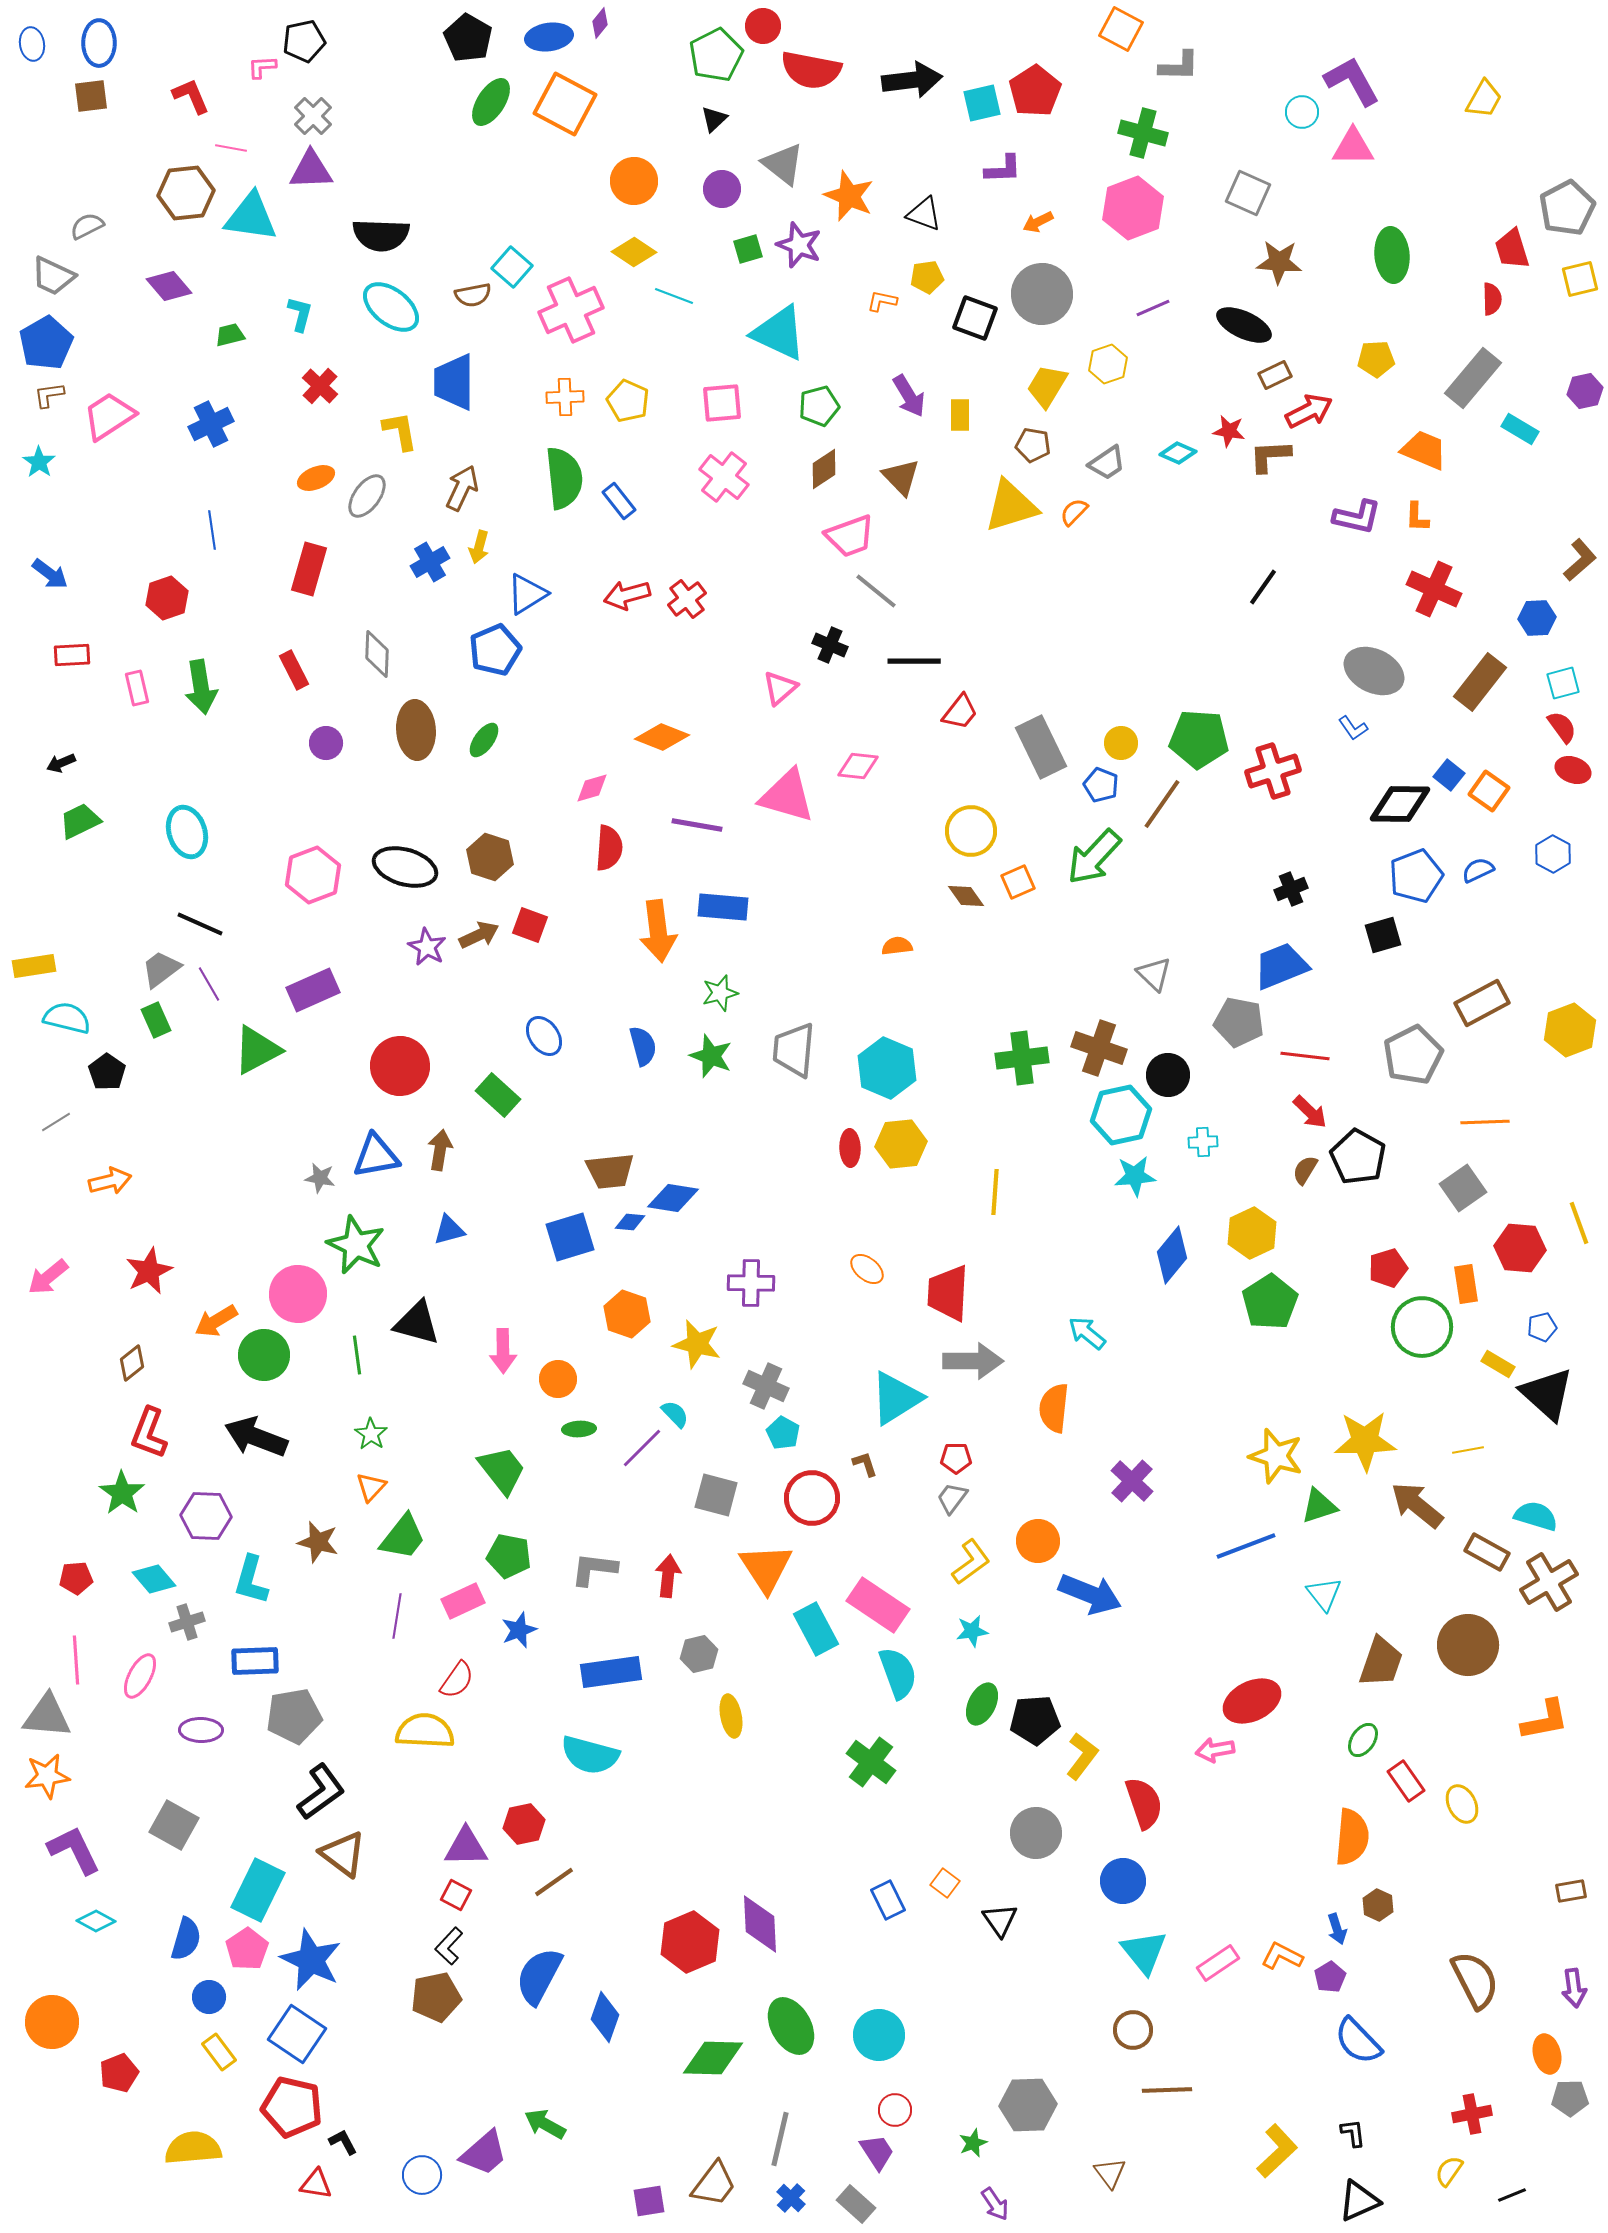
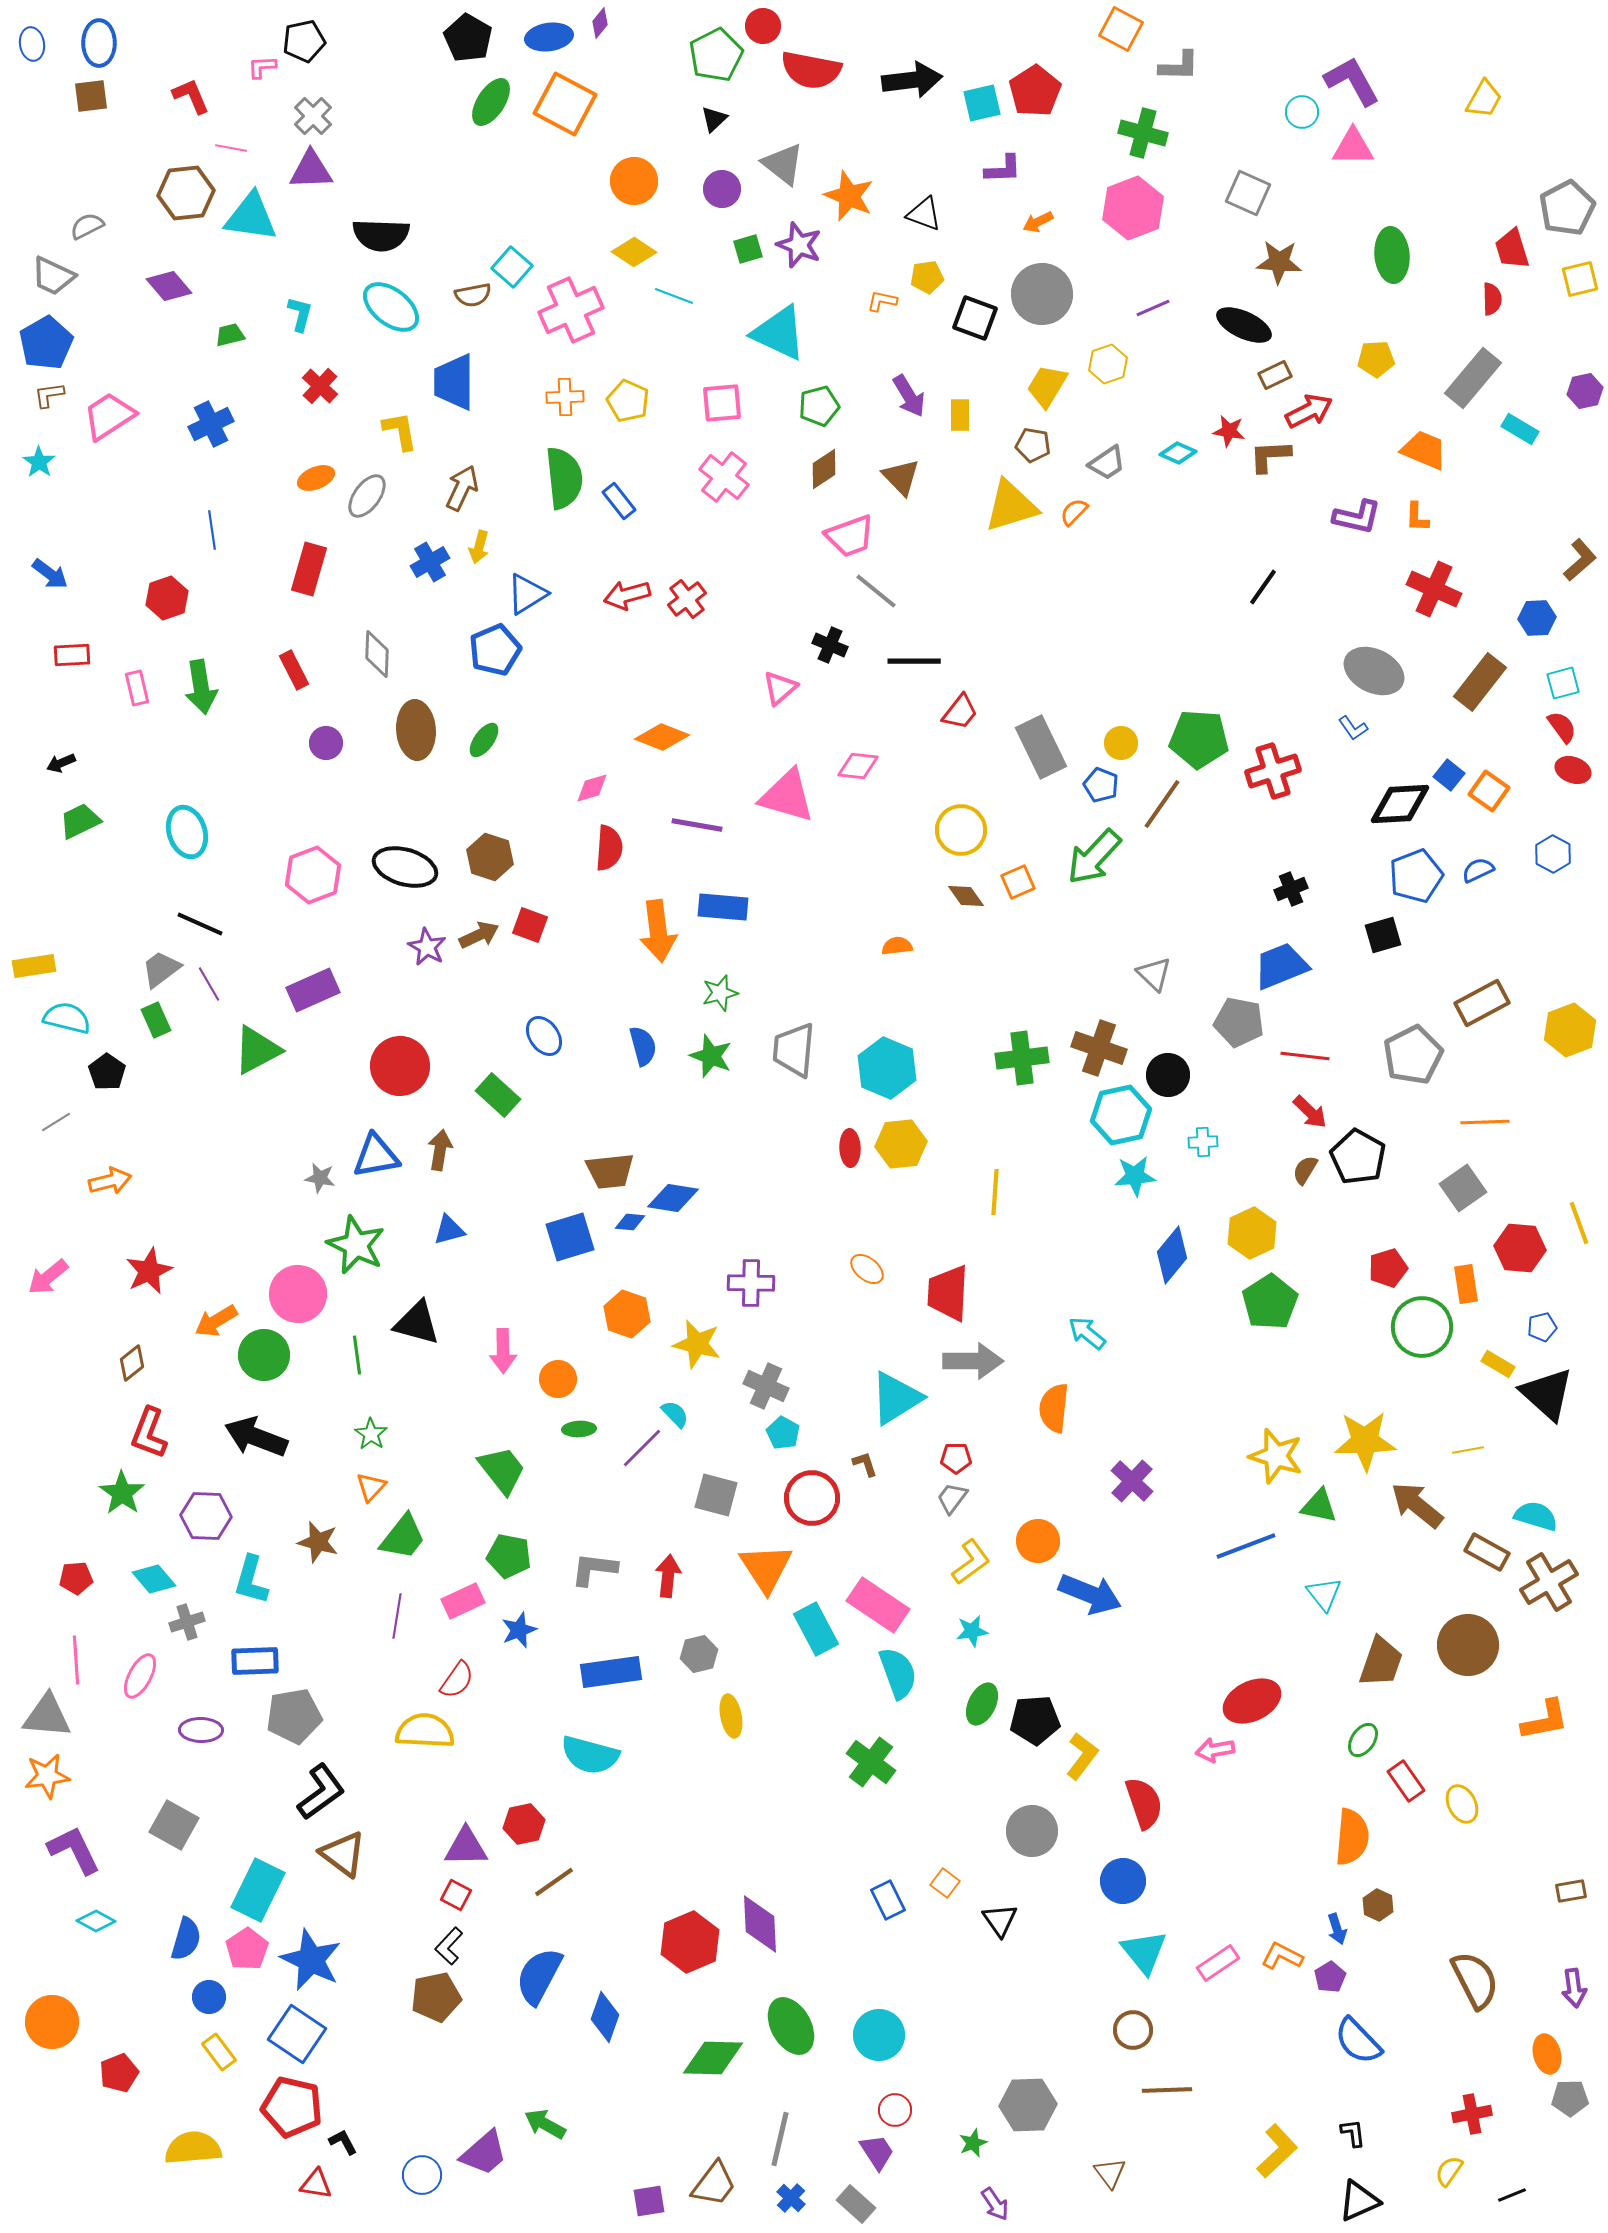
black diamond at (1400, 804): rotated 4 degrees counterclockwise
yellow circle at (971, 831): moved 10 px left, 1 px up
green triangle at (1319, 1506): rotated 30 degrees clockwise
gray circle at (1036, 1833): moved 4 px left, 2 px up
